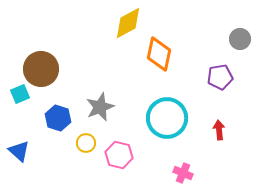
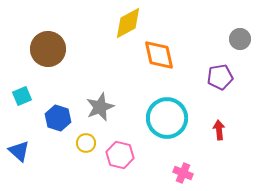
orange diamond: moved 1 px down; rotated 24 degrees counterclockwise
brown circle: moved 7 px right, 20 px up
cyan square: moved 2 px right, 2 px down
pink hexagon: moved 1 px right
